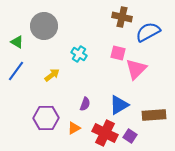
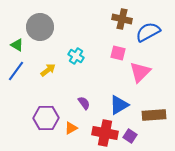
brown cross: moved 2 px down
gray circle: moved 4 px left, 1 px down
green triangle: moved 3 px down
cyan cross: moved 3 px left, 2 px down
pink triangle: moved 4 px right, 3 px down
yellow arrow: moved 4 px left, 5 px up
purple semicircle: moved 1 px left, 1 px up; rotated 56 degrees counterclockwise
orange triangle: moved 3 px left
red cross: rotated 15 degrees counterclockwise
